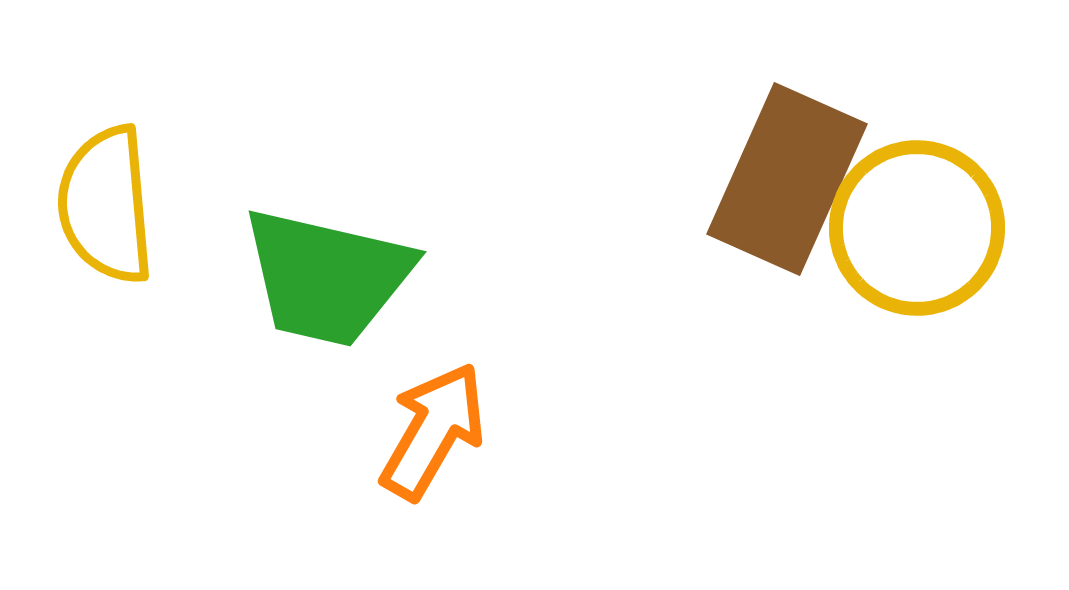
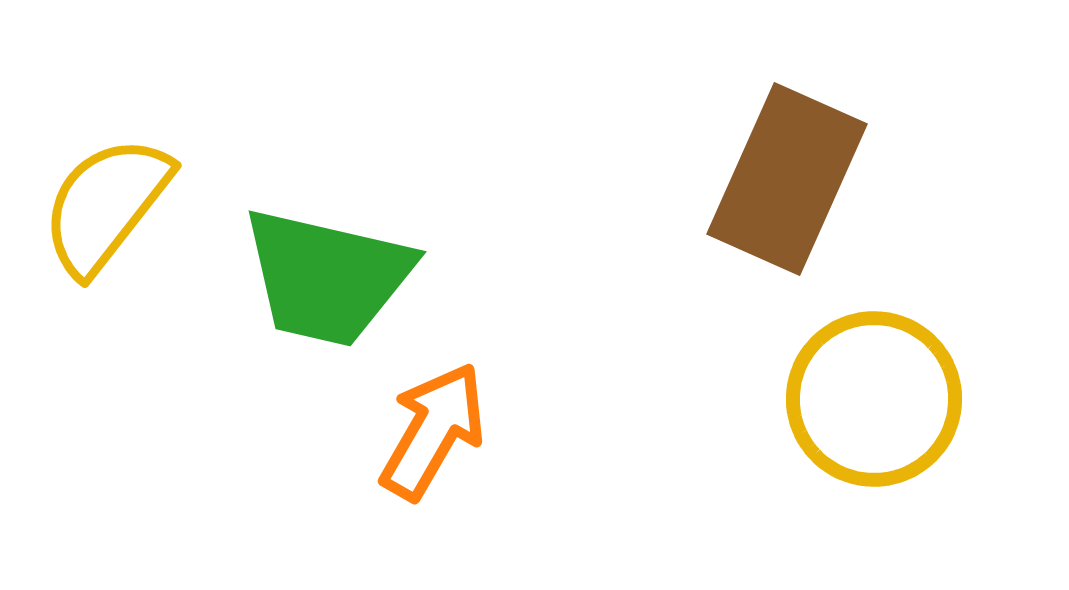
yellow semicircle: rotated 43 degrees clockwise
yellow circle: moved 43 px left, 171 px down
